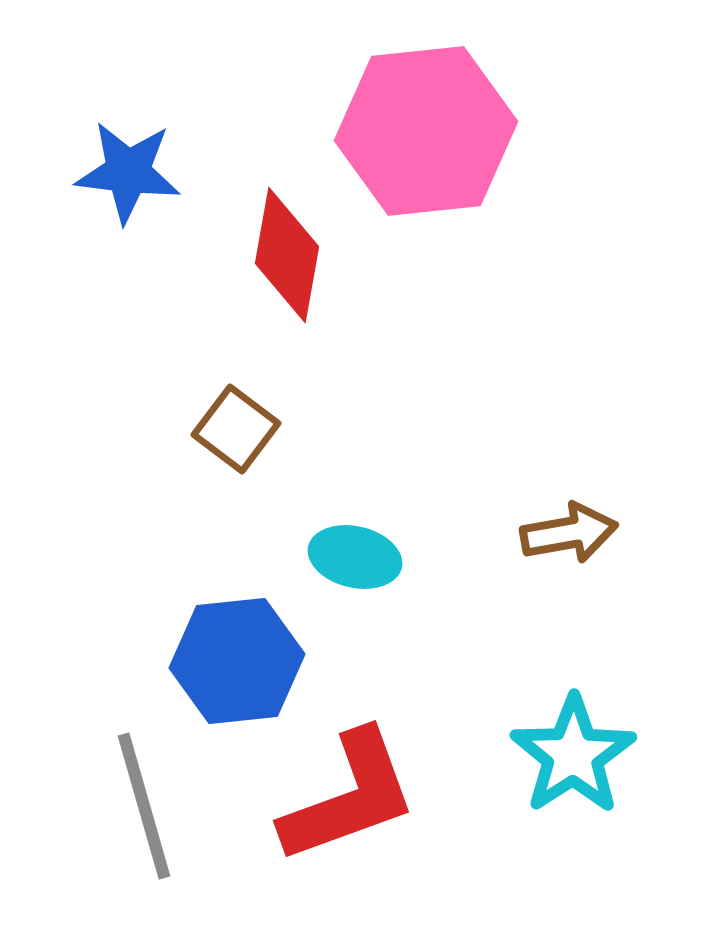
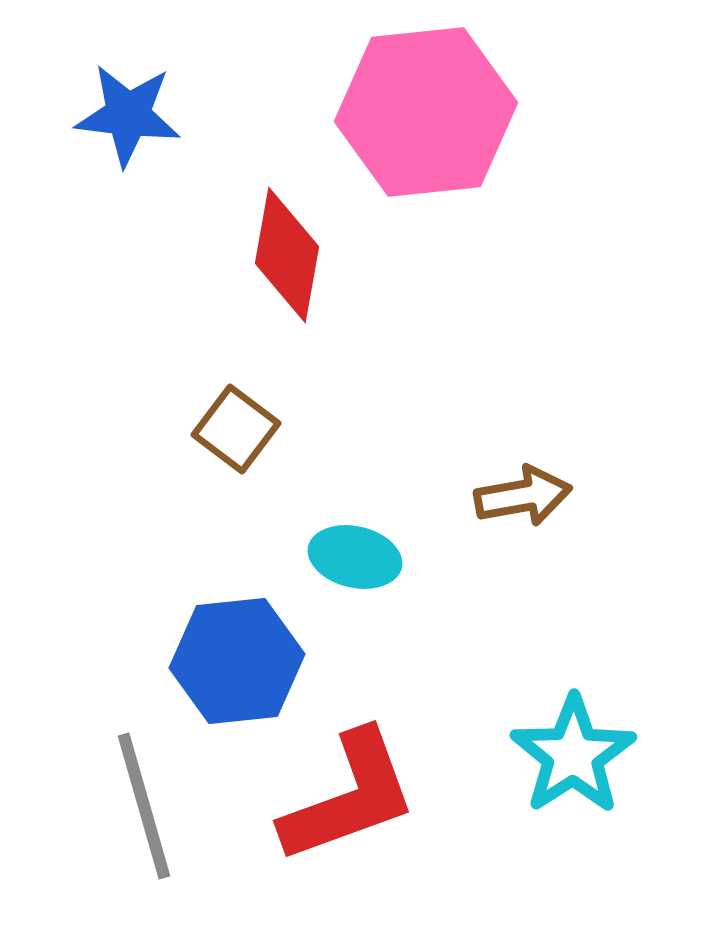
pink hexagon: moved 19 px up
blue star: moved 57 px up
brown arrow: moved 46 px left, 37 px up
